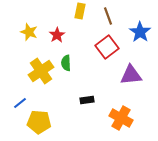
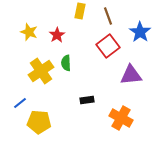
red square: moved 1 px right, 1 px up
